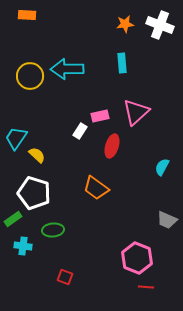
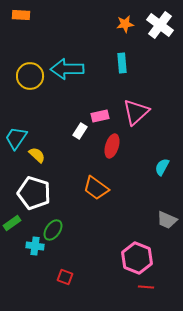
orange rectangle: moved 6 px left
white cross: rotated 16 degrees clockwise
green rectangle: moved 1 px left, 4 px down
green ellipse: rotated 50 degrees counterclockwise
cyan cross: moved 12 px right
